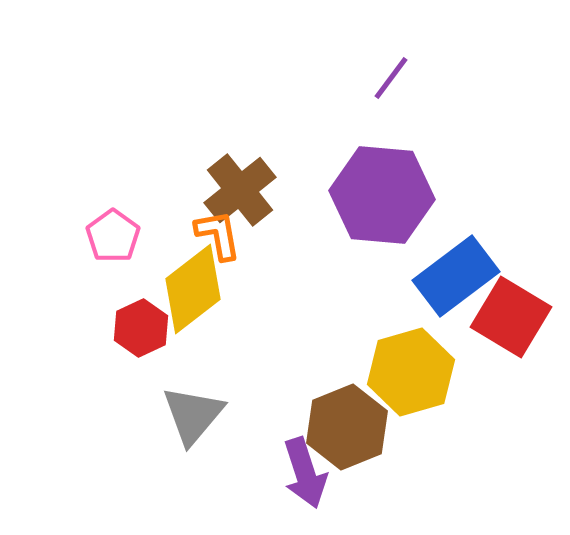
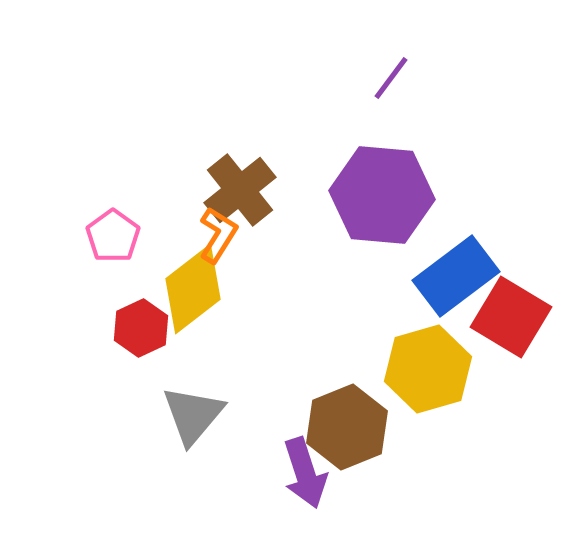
orange L-shape: rotated 42 degrees clockwise
yellow hexagon: moved 17 px right, 3 px up
